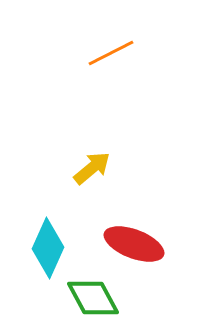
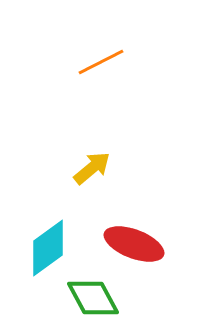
orange line: moved 10 px left, 9 px down
cyan diamond: rotated 30 degrees clockwise
